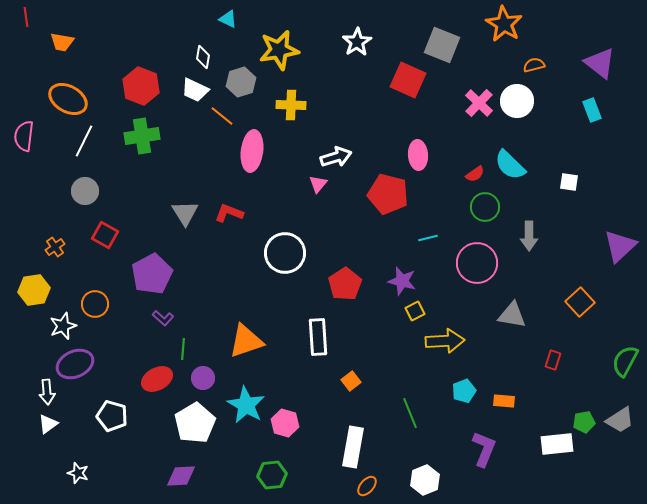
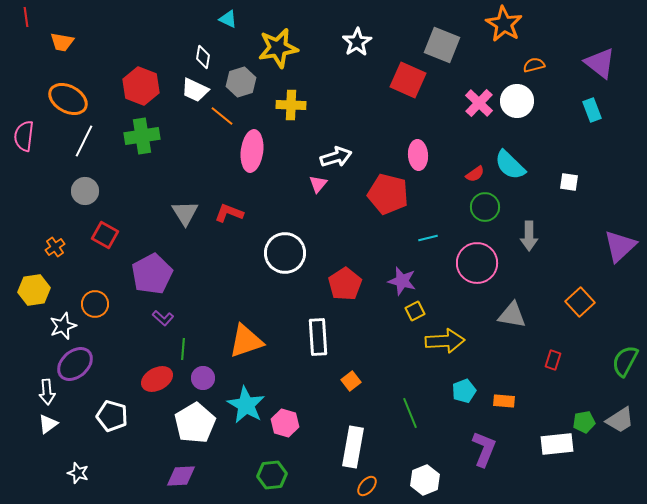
yellow star at (279, 50): moved 1 px left, 2 px up
purple ellipse at (75, 364): rotated 18 degrees counterclockwise
